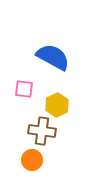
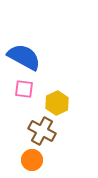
blue semicircle: moved 29 px left
yellow hexagon: moved 2 px up
brown cross: rotated 20 degrees clockwise
